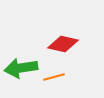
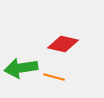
orange line: rotated 30 degrees clockwise
